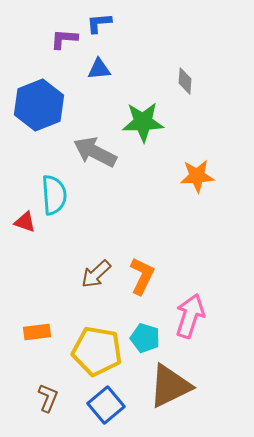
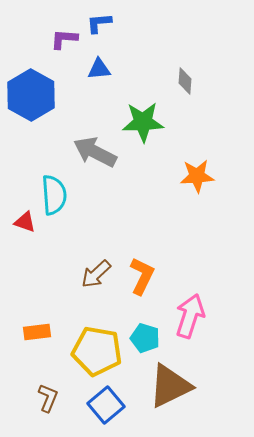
blue hexagon: moved 8 px left, 10 px up; rotated 9 degrees counterclockwise
